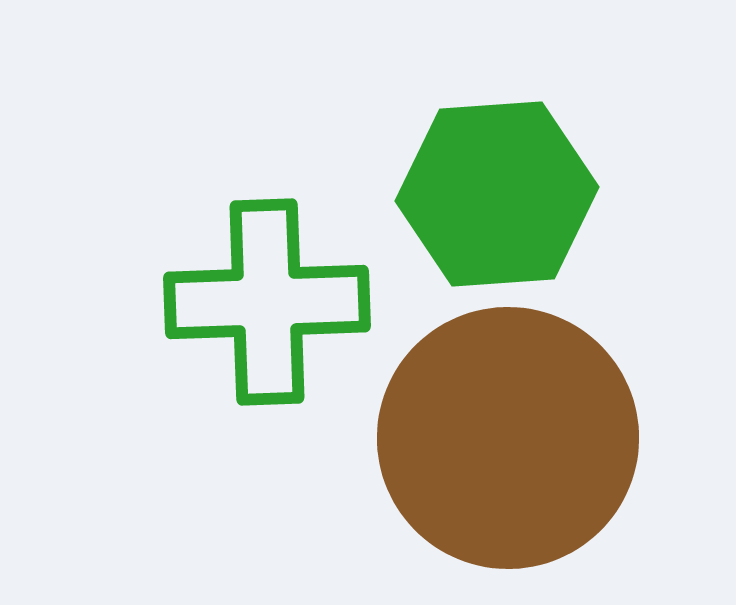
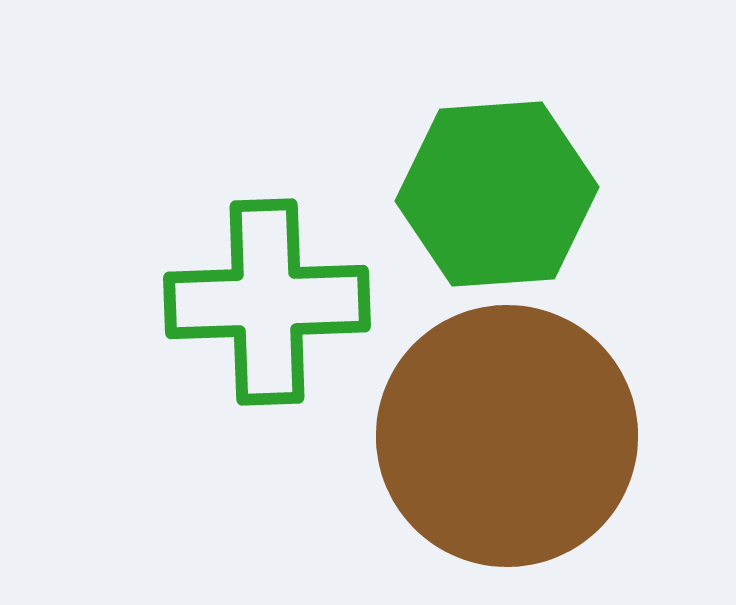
brown circle: moved 1 px left, 2 px up
